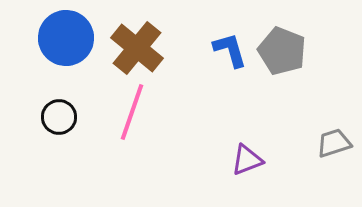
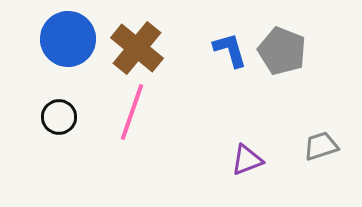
blue circle: moved 2 px right, 1 px down
gray trapezoid: moved 13 px left, 3 px down
